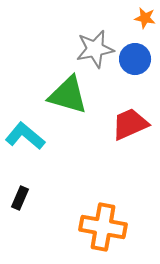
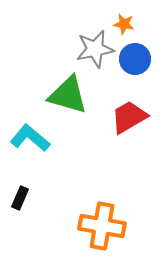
orange star: moved 21 px left, 6 px down
red trapezoid: moved 1 px left, 7 px up; rotated 6 degrees counterclockwise
cyan L-shape: moved 5 px right, 2 px down
orange cross: moved 1 px left, 1 px up
